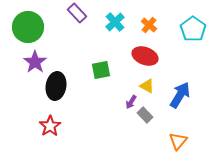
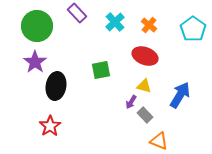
green circle: moved 9 px right, 1 px up
yellow triangle: moved 3 px left; rotated 14 degrees counterclockwise
orange triangle: moved 19 px left; rotated 48 degrees counterclockwise
